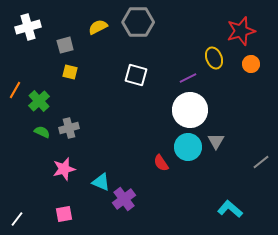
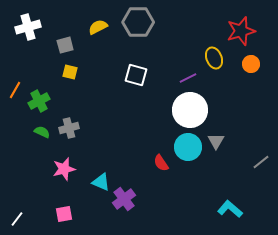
green cross: rotated 15 degrees clockwise
